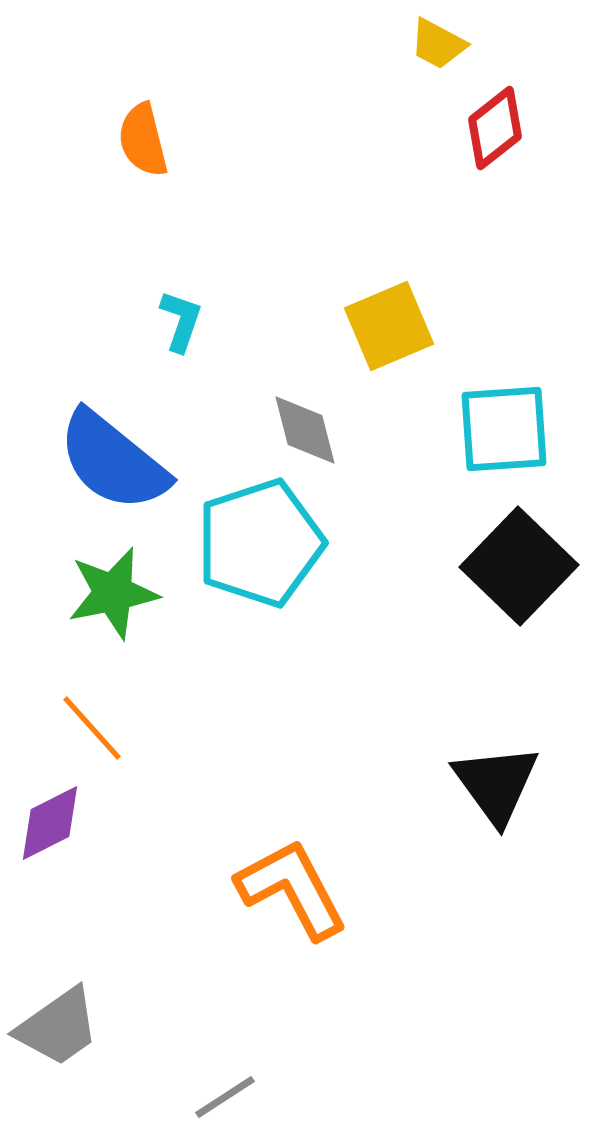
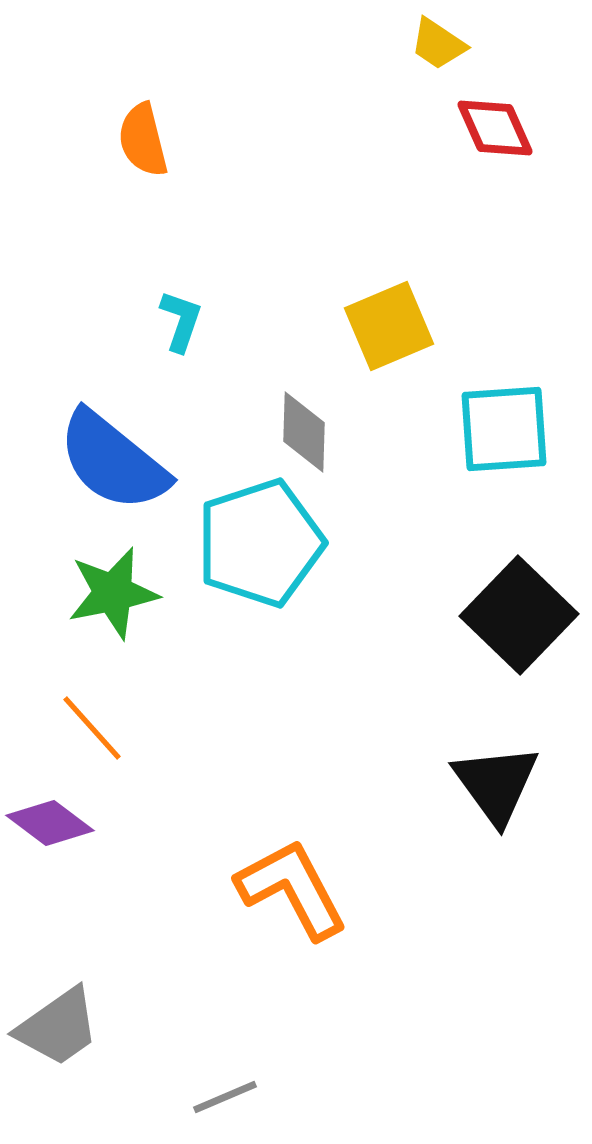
yellow trapezoid: rotated 6 degrees clockwise
red diamond: rotated 76 degrees counterclockwise
gray diamond: moved 1 px left, 2 px down; rotated 16 degrees clockwise
black square: moved 49 px down
purple diamond: rotated 64 degrees clockwise
gray line: rotated 10 degrees clockwise
